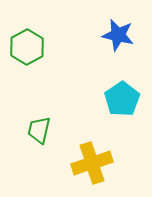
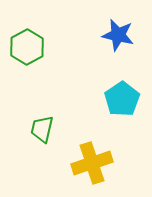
green trapezoid: moved 3 px right, 1 px up
